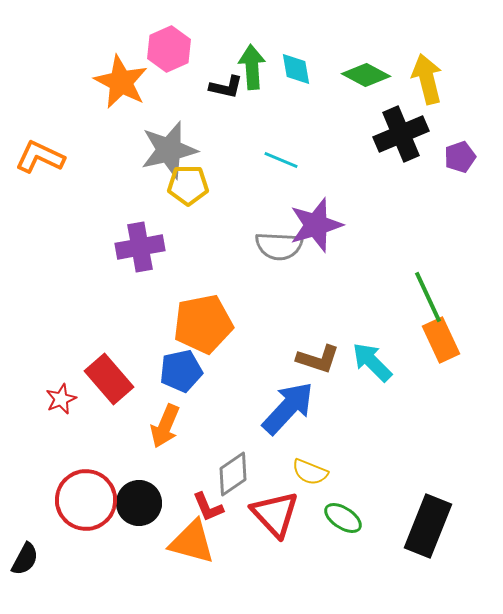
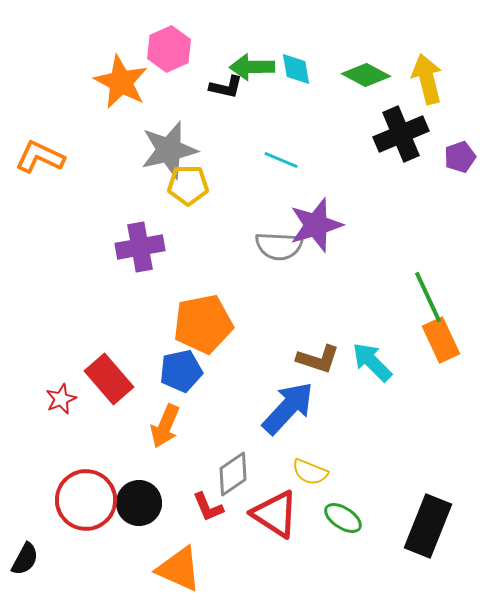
green arrow: rotated 87 degrees counterclockwise
red triangle: rotated 14 degrees counterclockwise
orange triangle: moved 13 px left, 27 px down; rotated 9 degrees clockwise
